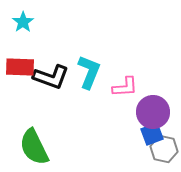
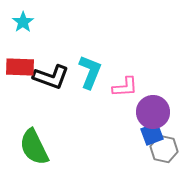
cyan L-shape: moved 1 px right
